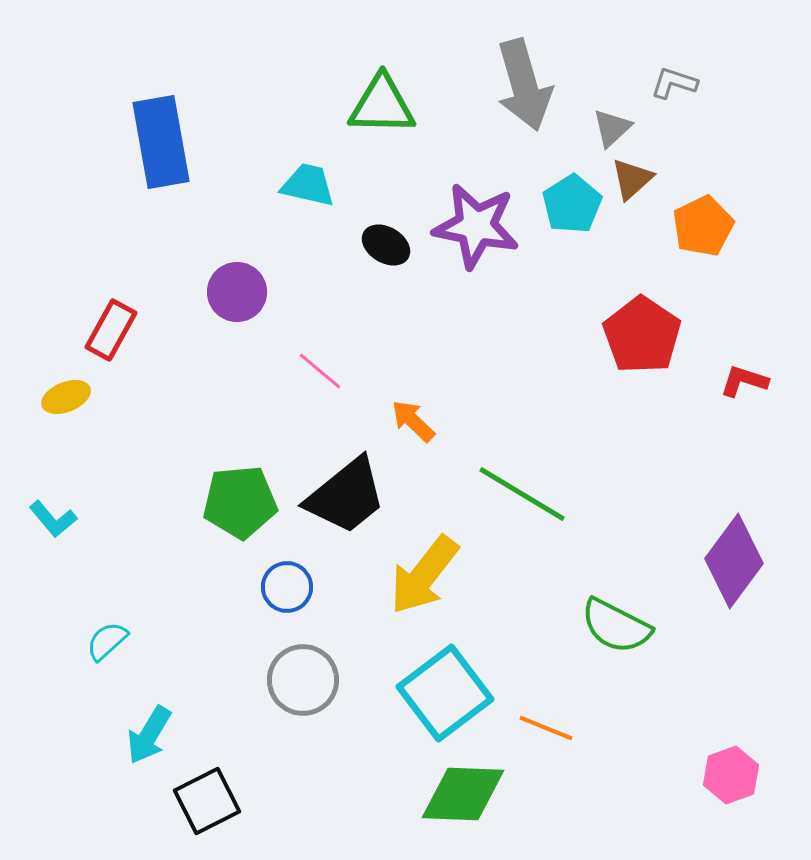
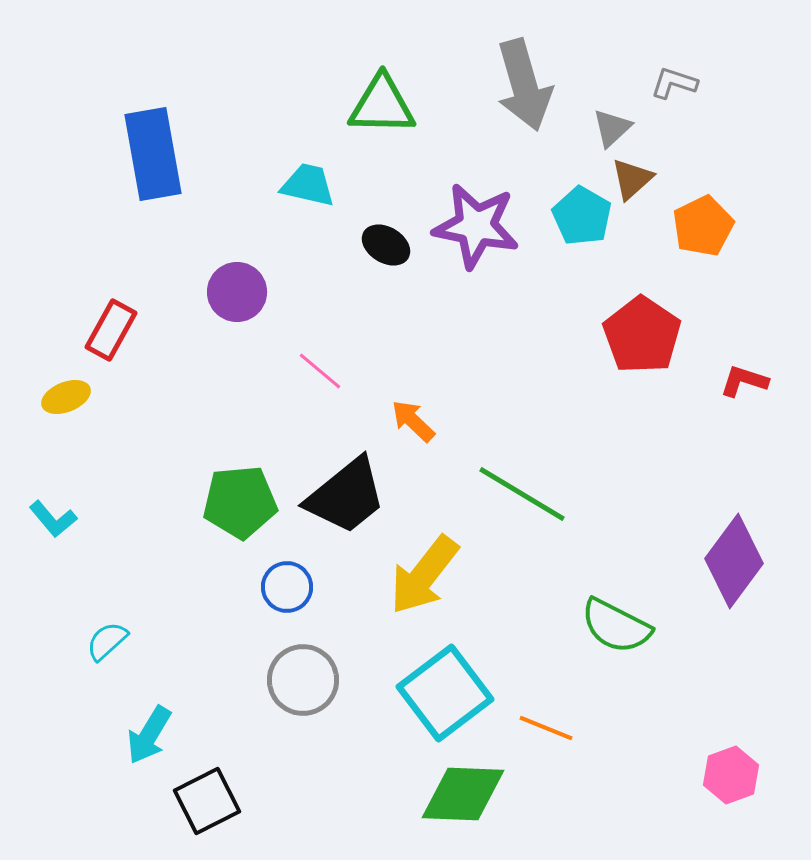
blue rectangle: moved 8 px left, 12 px down
cyan pentagon: moved 10 px right, 12 px down; rotated 10 degrees counterclockwise
